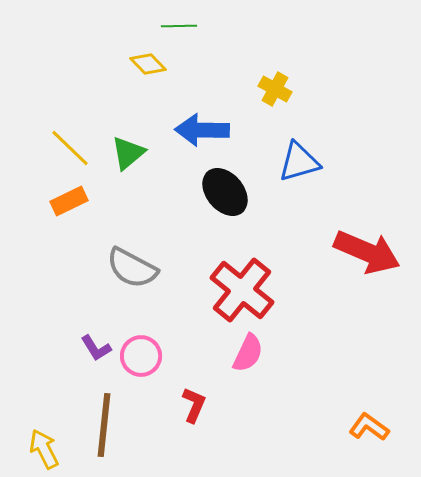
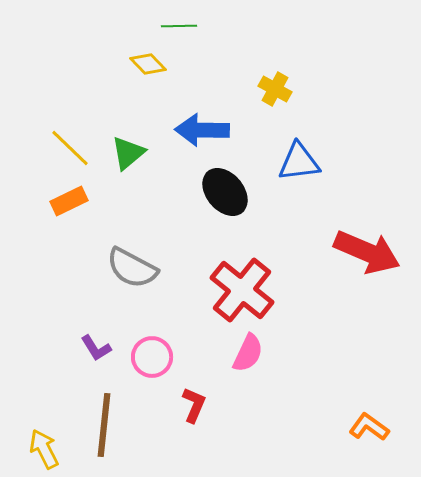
blue triangle: rotated 9 degrees clockwise
pink circle: moved 11 px right, 1 px down
